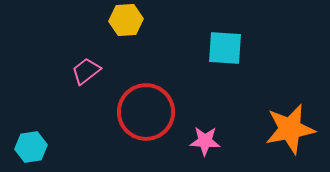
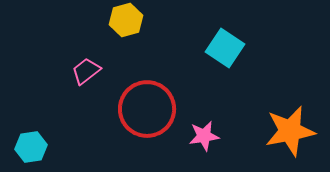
yellow hexagon: rotated 12 degrees counterclockwise
cyan square: rotated 30 degrees clockwise
red circle: moved 1 px right, 3 px up
orange star: moved 2 px down
pink star: moved 1 px left, 5 px up; rotated 12 degrees counterclockwise
